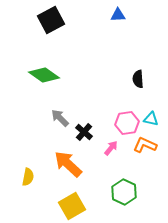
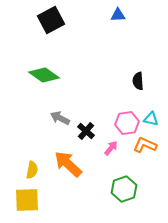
black semicircle: moved 2 px down
gray arrow: rotated 18 degrees counterclockwise
black cross: moved 2 px right, 1 px up
yellow semicircle: moved 4 px right, 7 px up
green hexagon: moved 3 px up; rotated 15 degrees clockwise
yellow square: moved 45 px left, 6 px up; rotated 28 degrees clockwise
